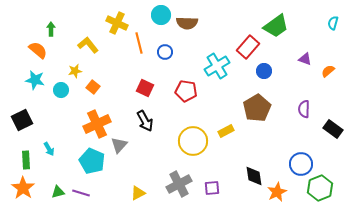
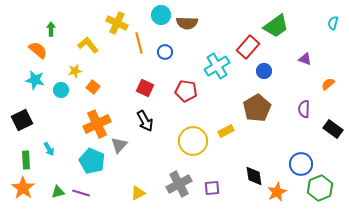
orange semicircle at (328, 71): moved 13 px down
